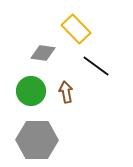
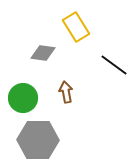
yellow rectangle: moved 2 px up; rotated 12 degrees clockwise
black line: moved 18 px right, 1 px up
green circle: moved 8 px left, 7 px down
gray hexagon: moved 1 px right
